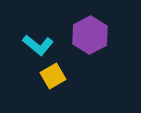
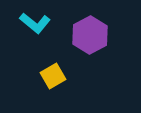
cyan L-shape: moved 3 px left, 22 px up
